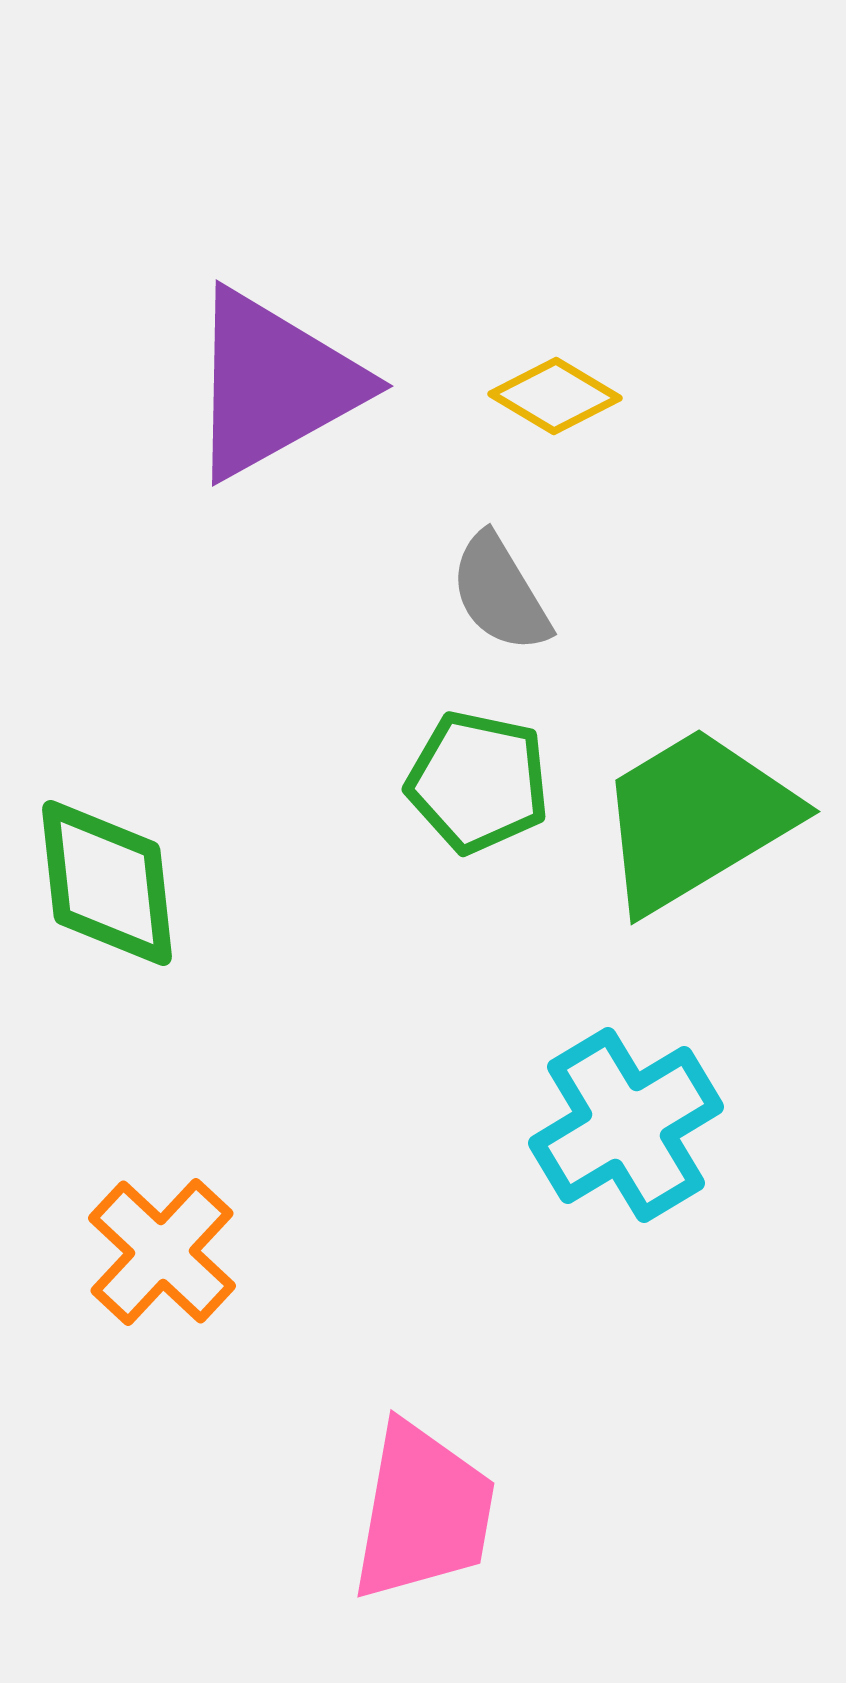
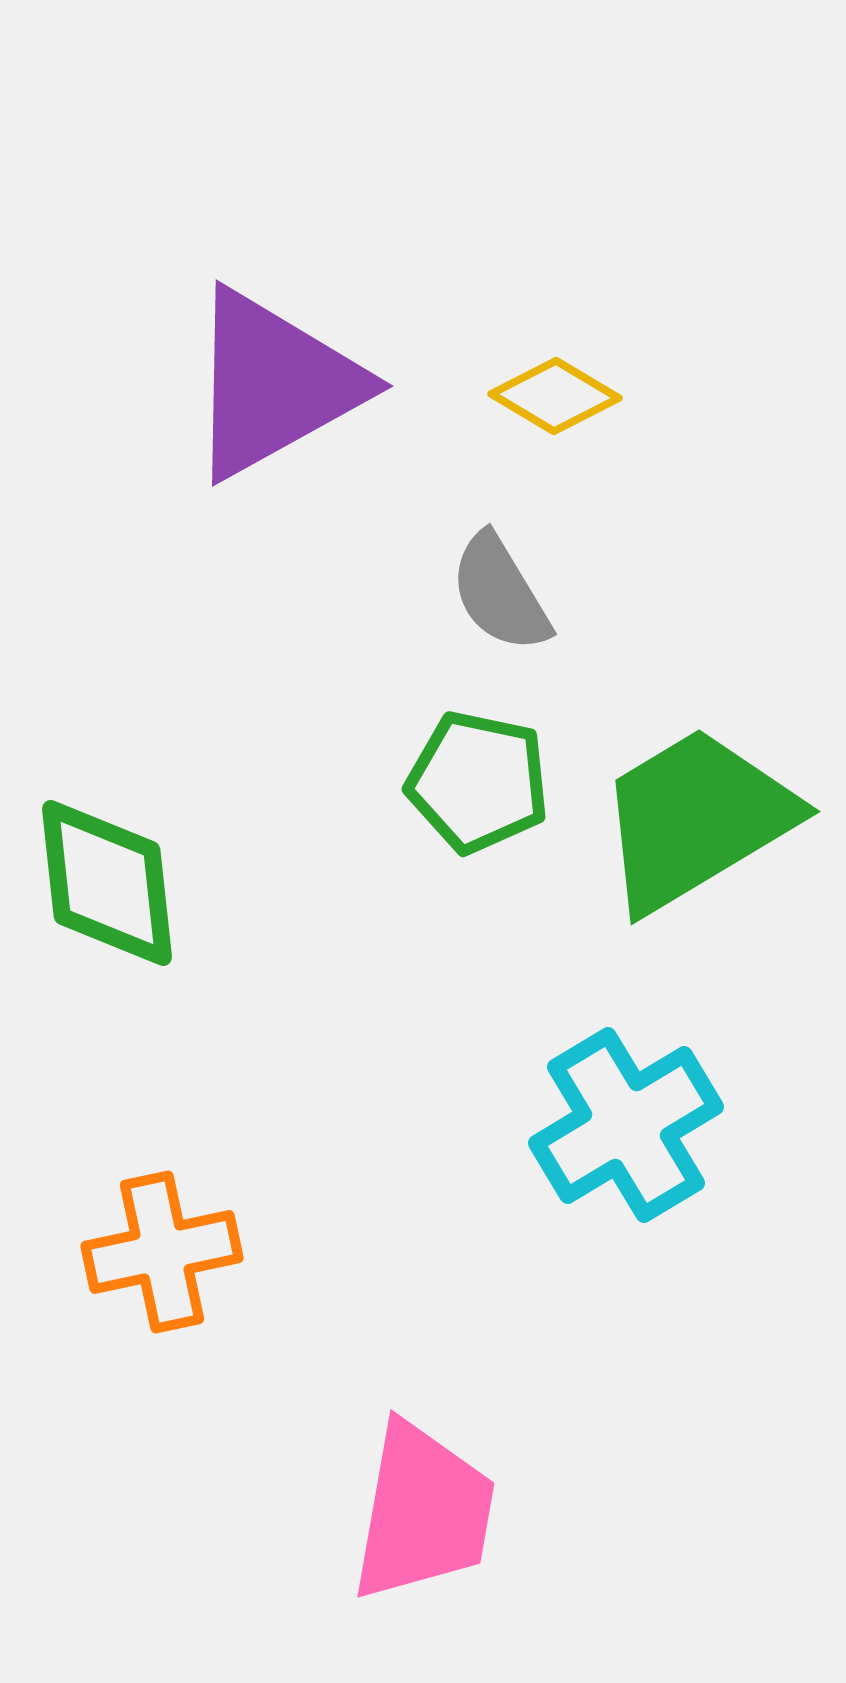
orange cross: rotated 35 degrees clockwise
